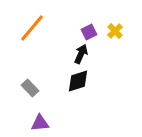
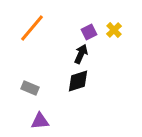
yellow cross: moved 1 px left, 1 px up
gray rectangle: rotated 24 degrees counterclockwise
purple triangle: moved 2 px up
